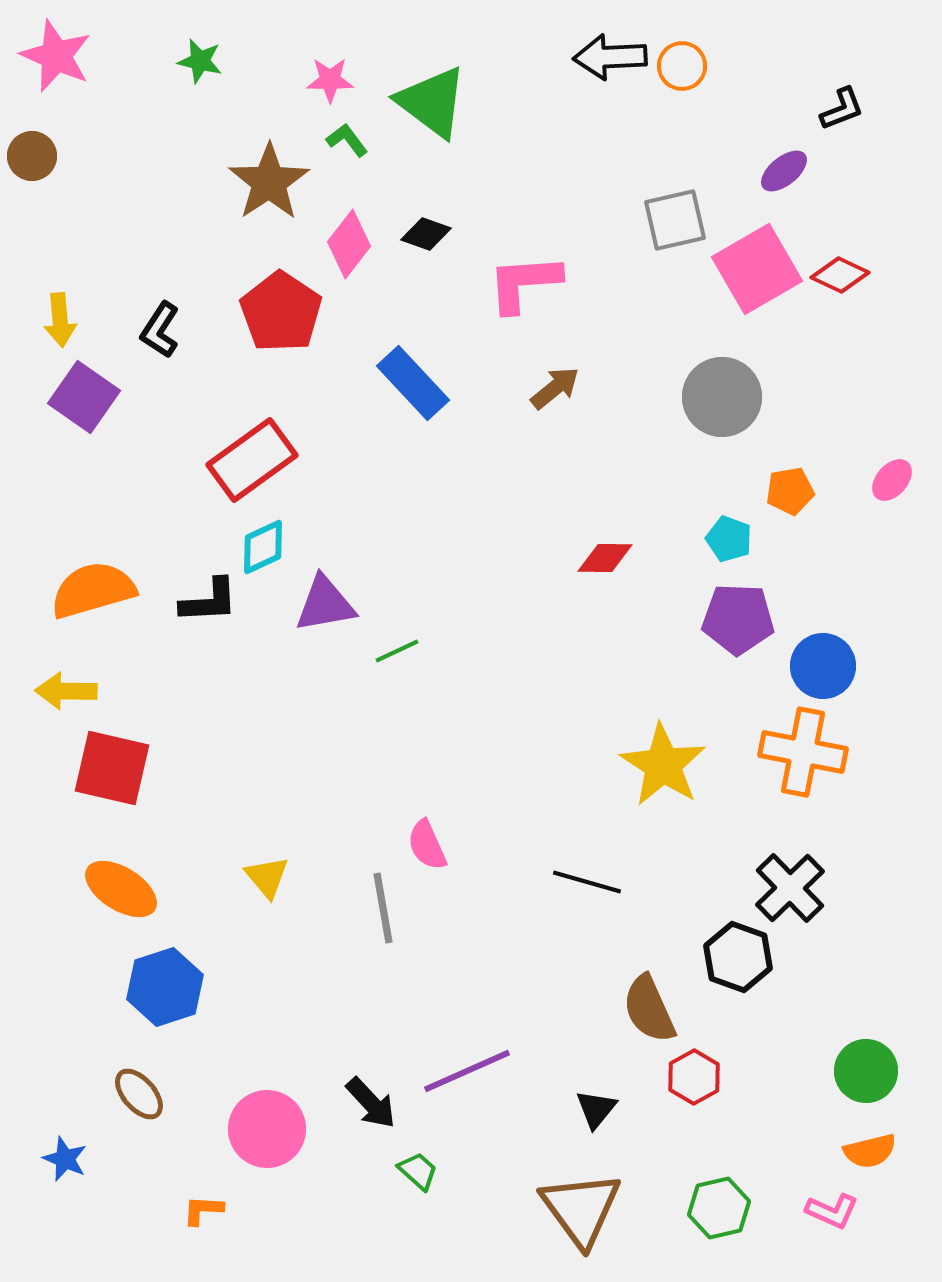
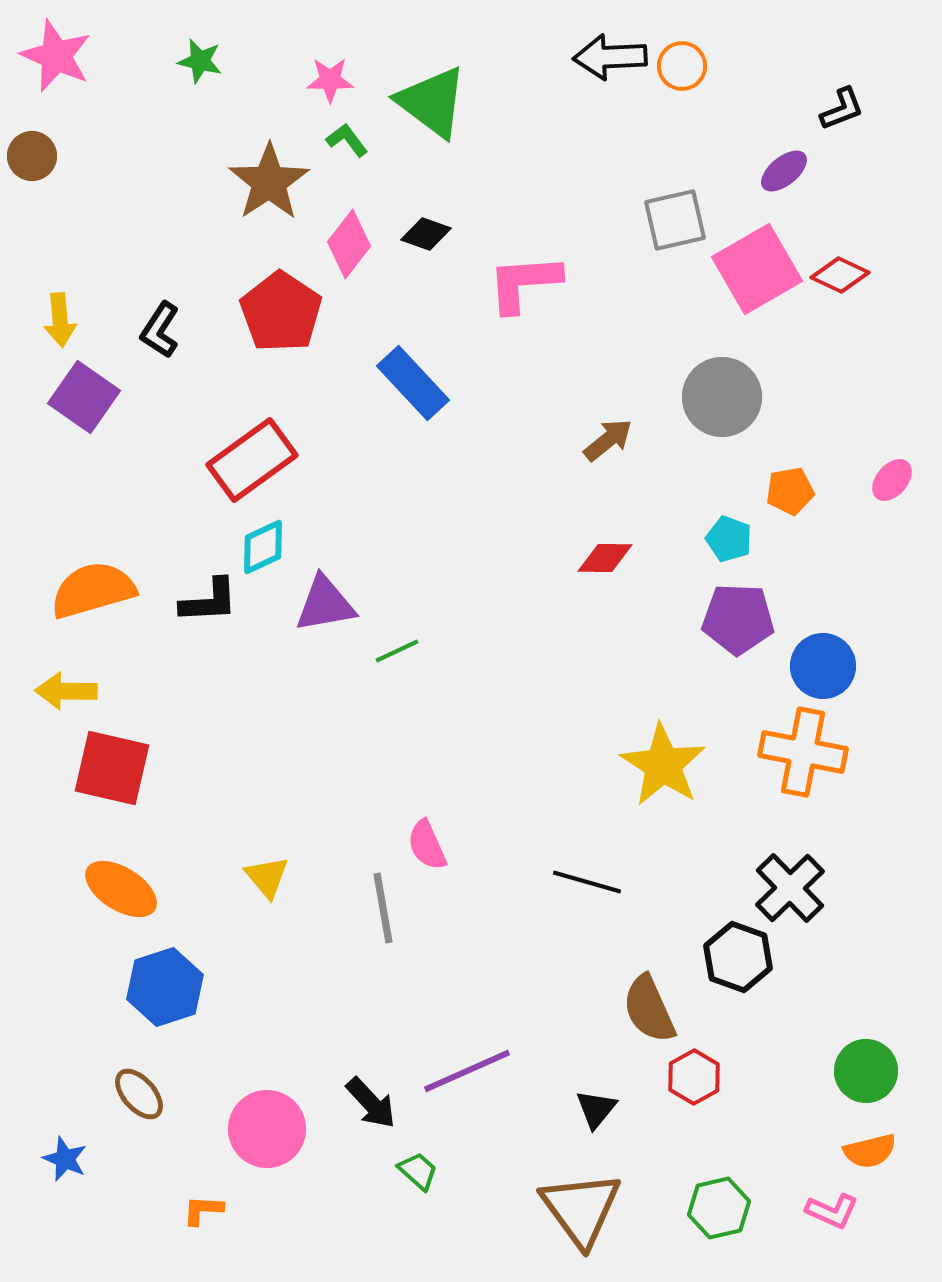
brown arrow at (555, 388): moved 53 px right, 52 px down
